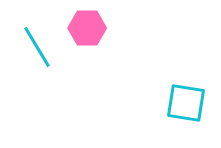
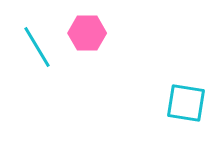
pink hexagon: moved 5 px down
